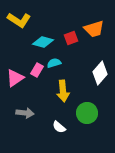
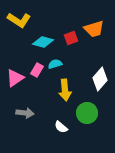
cyan semicircle: moved 1 px right, 1 px down
white diamond: moved 6 px down
yellow arrow: moved 2 px right, 1 px up
white semicircle: moved 2 px right
